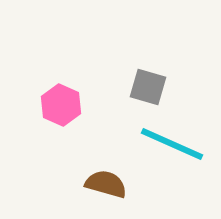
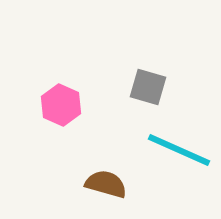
cyan line: moved 7 px right, 6 px down
